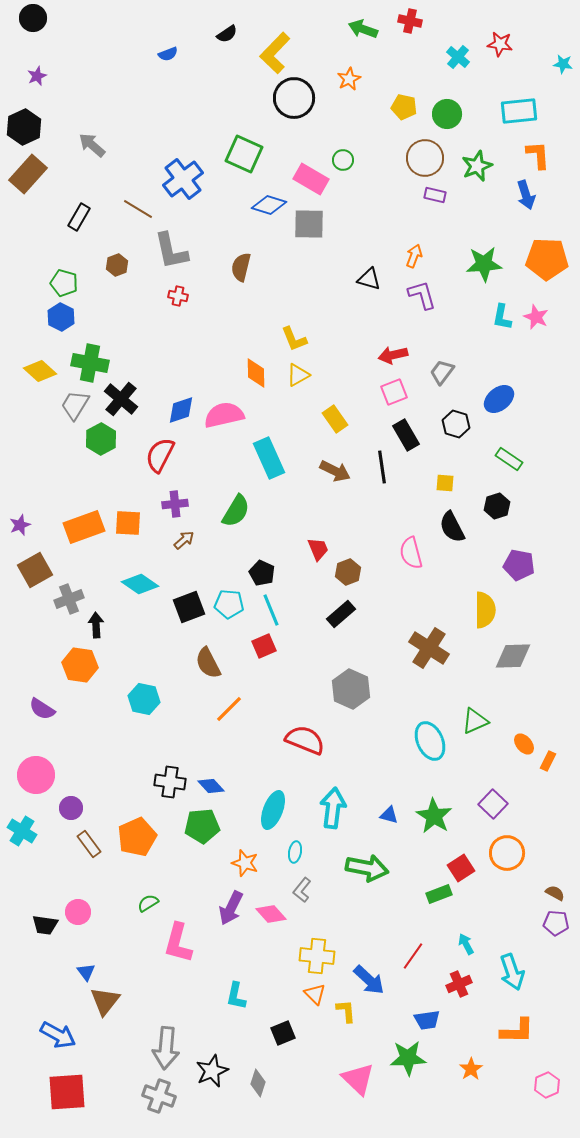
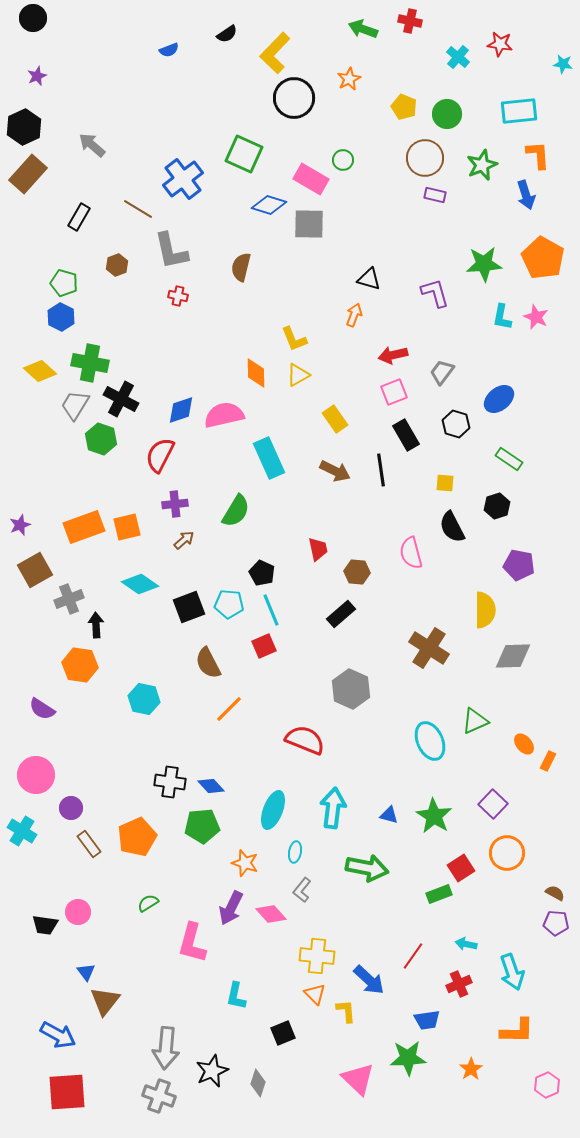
blue semicircle at (168, 54): moved 1 px right, 4 px up
yellow pentagon at (404, 107): rotated 10 degrees clockwise
green star at (477, 166): moved 5 px right, 1 px up
orange arrow at (414, 256): moved 60 px left, 59 px down
orange pentagon at (547, 259): moved 4 px left, 1 px up; rotated 27 degrees clockwise
purple L-shape at (422, 295): moved 13 px right, 2 px up
black cross at (121, 399): rotated 12 degrees counterclockwise
green hexagon at (101, 439): rotated 12 degrees counterclockwise
black line at (382, 467): moved 1 px left, 3 px down
orange square at (128, 523): moved 1 px left, 4 px down; rotated 16 degrees counterclockwise
red trapezoid at (318, 549): rotated 10 degrees clockwise
brown hexagon at (348, 572): moved 9 px right; rotated 25 degrees clockwise
pink L-shape at (178, 943): moved 14 px right
cyan arrow at (466, 944): rotated 50 degrees counterclockwise
